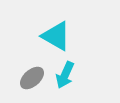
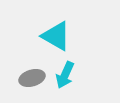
gray ellipse: rotated 25 degrees clockwise
